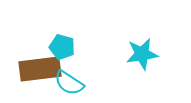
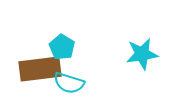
cyan pentagon: rotated 15 degrees clockwise
cyan semicircle: rotated 16 degrees counterclockwise
